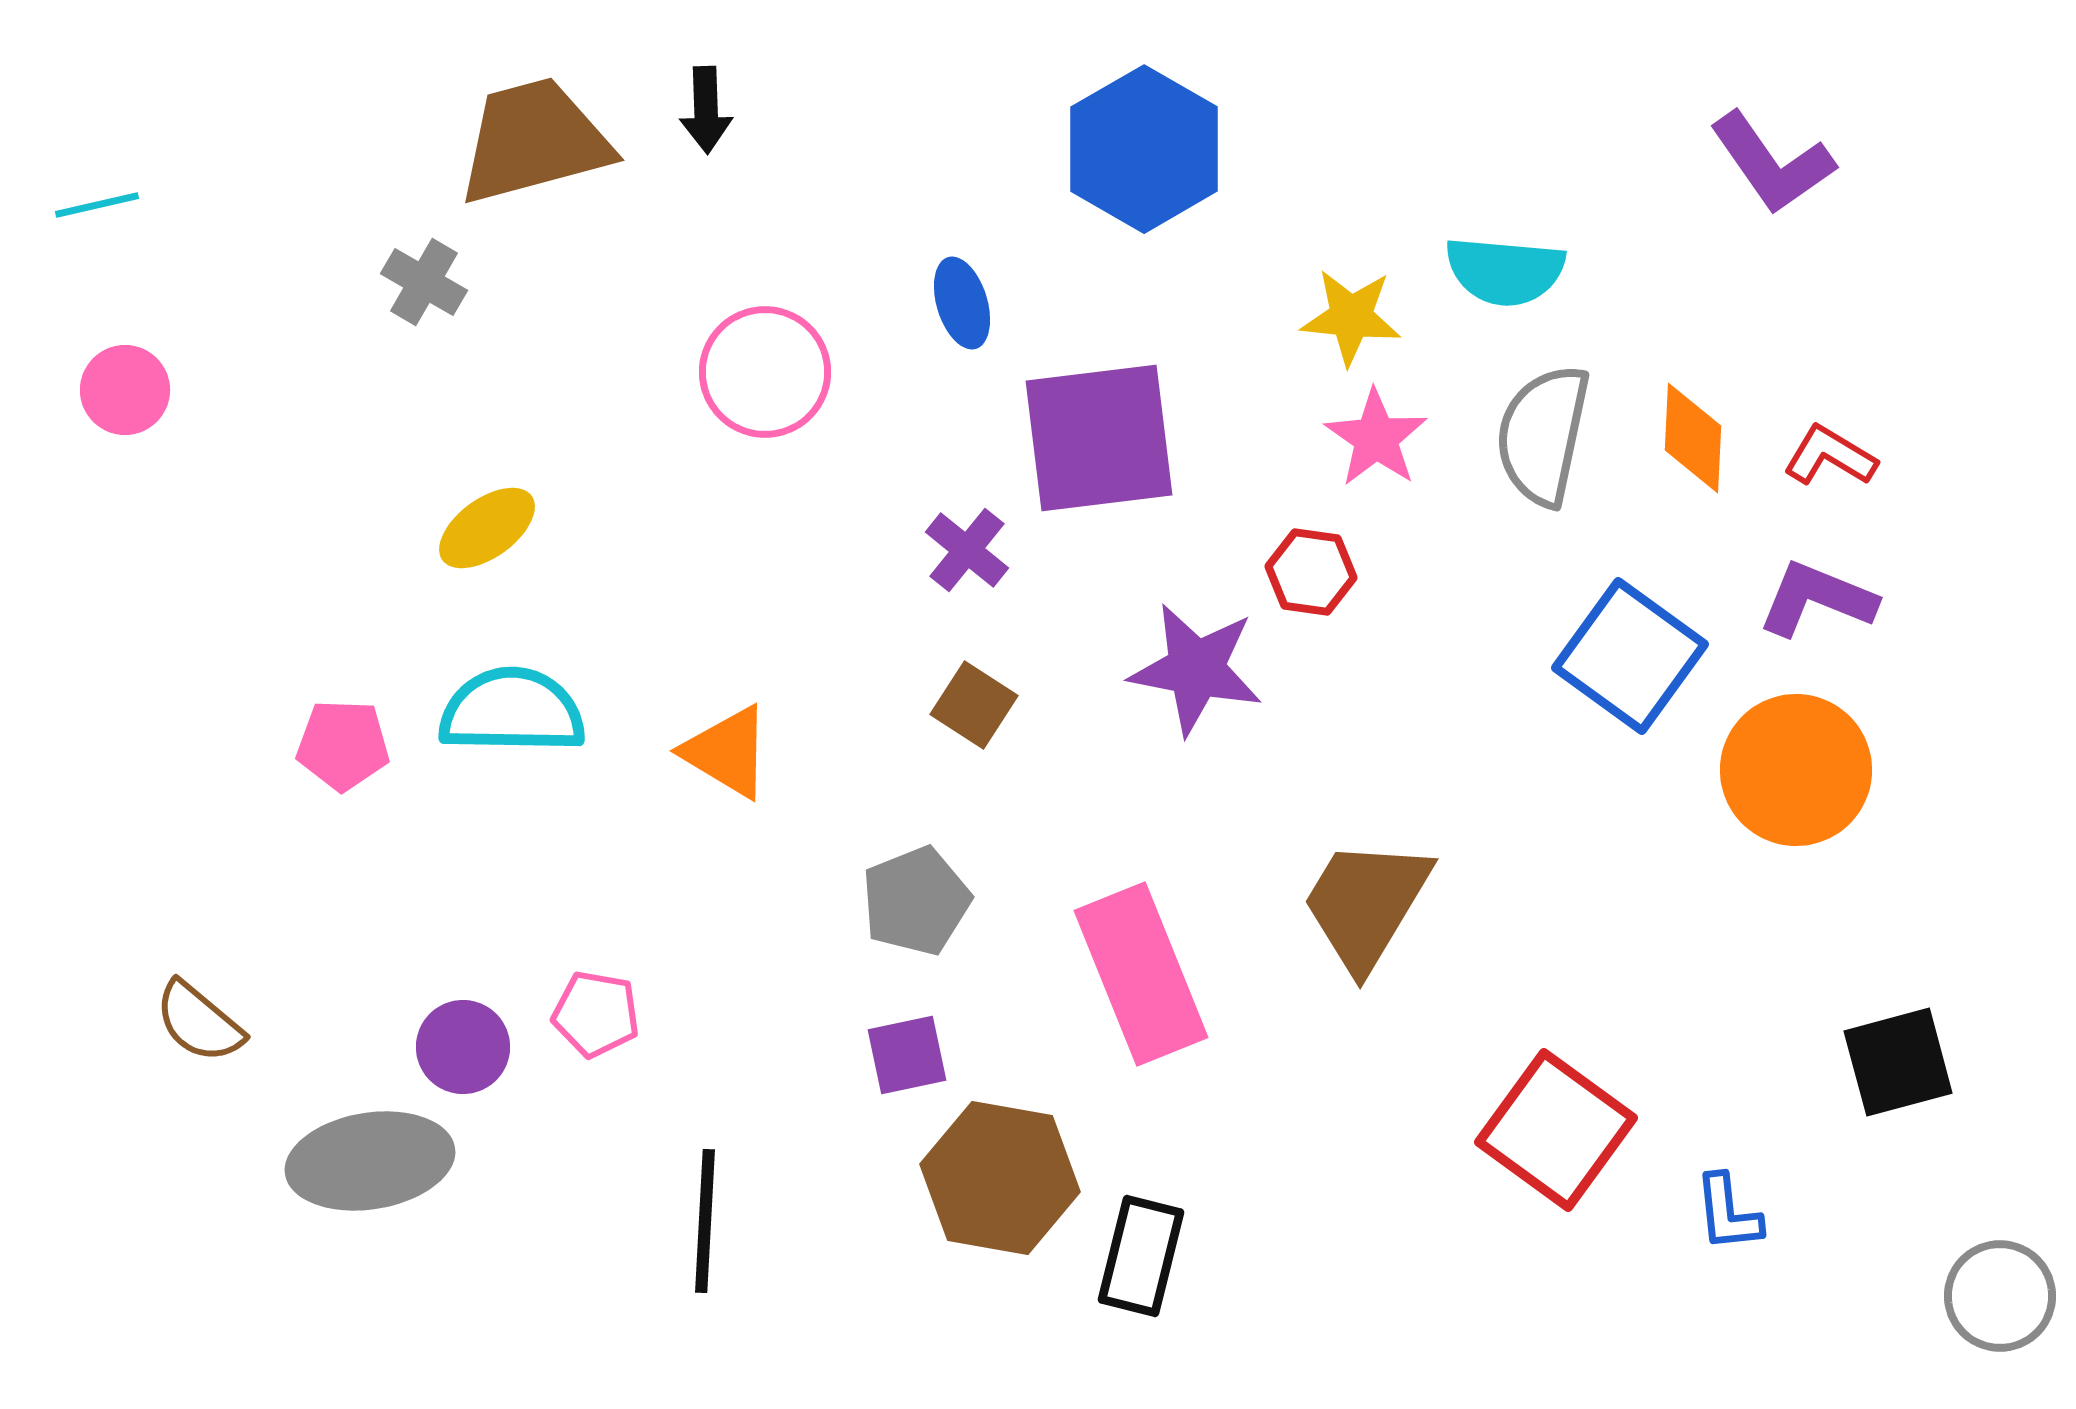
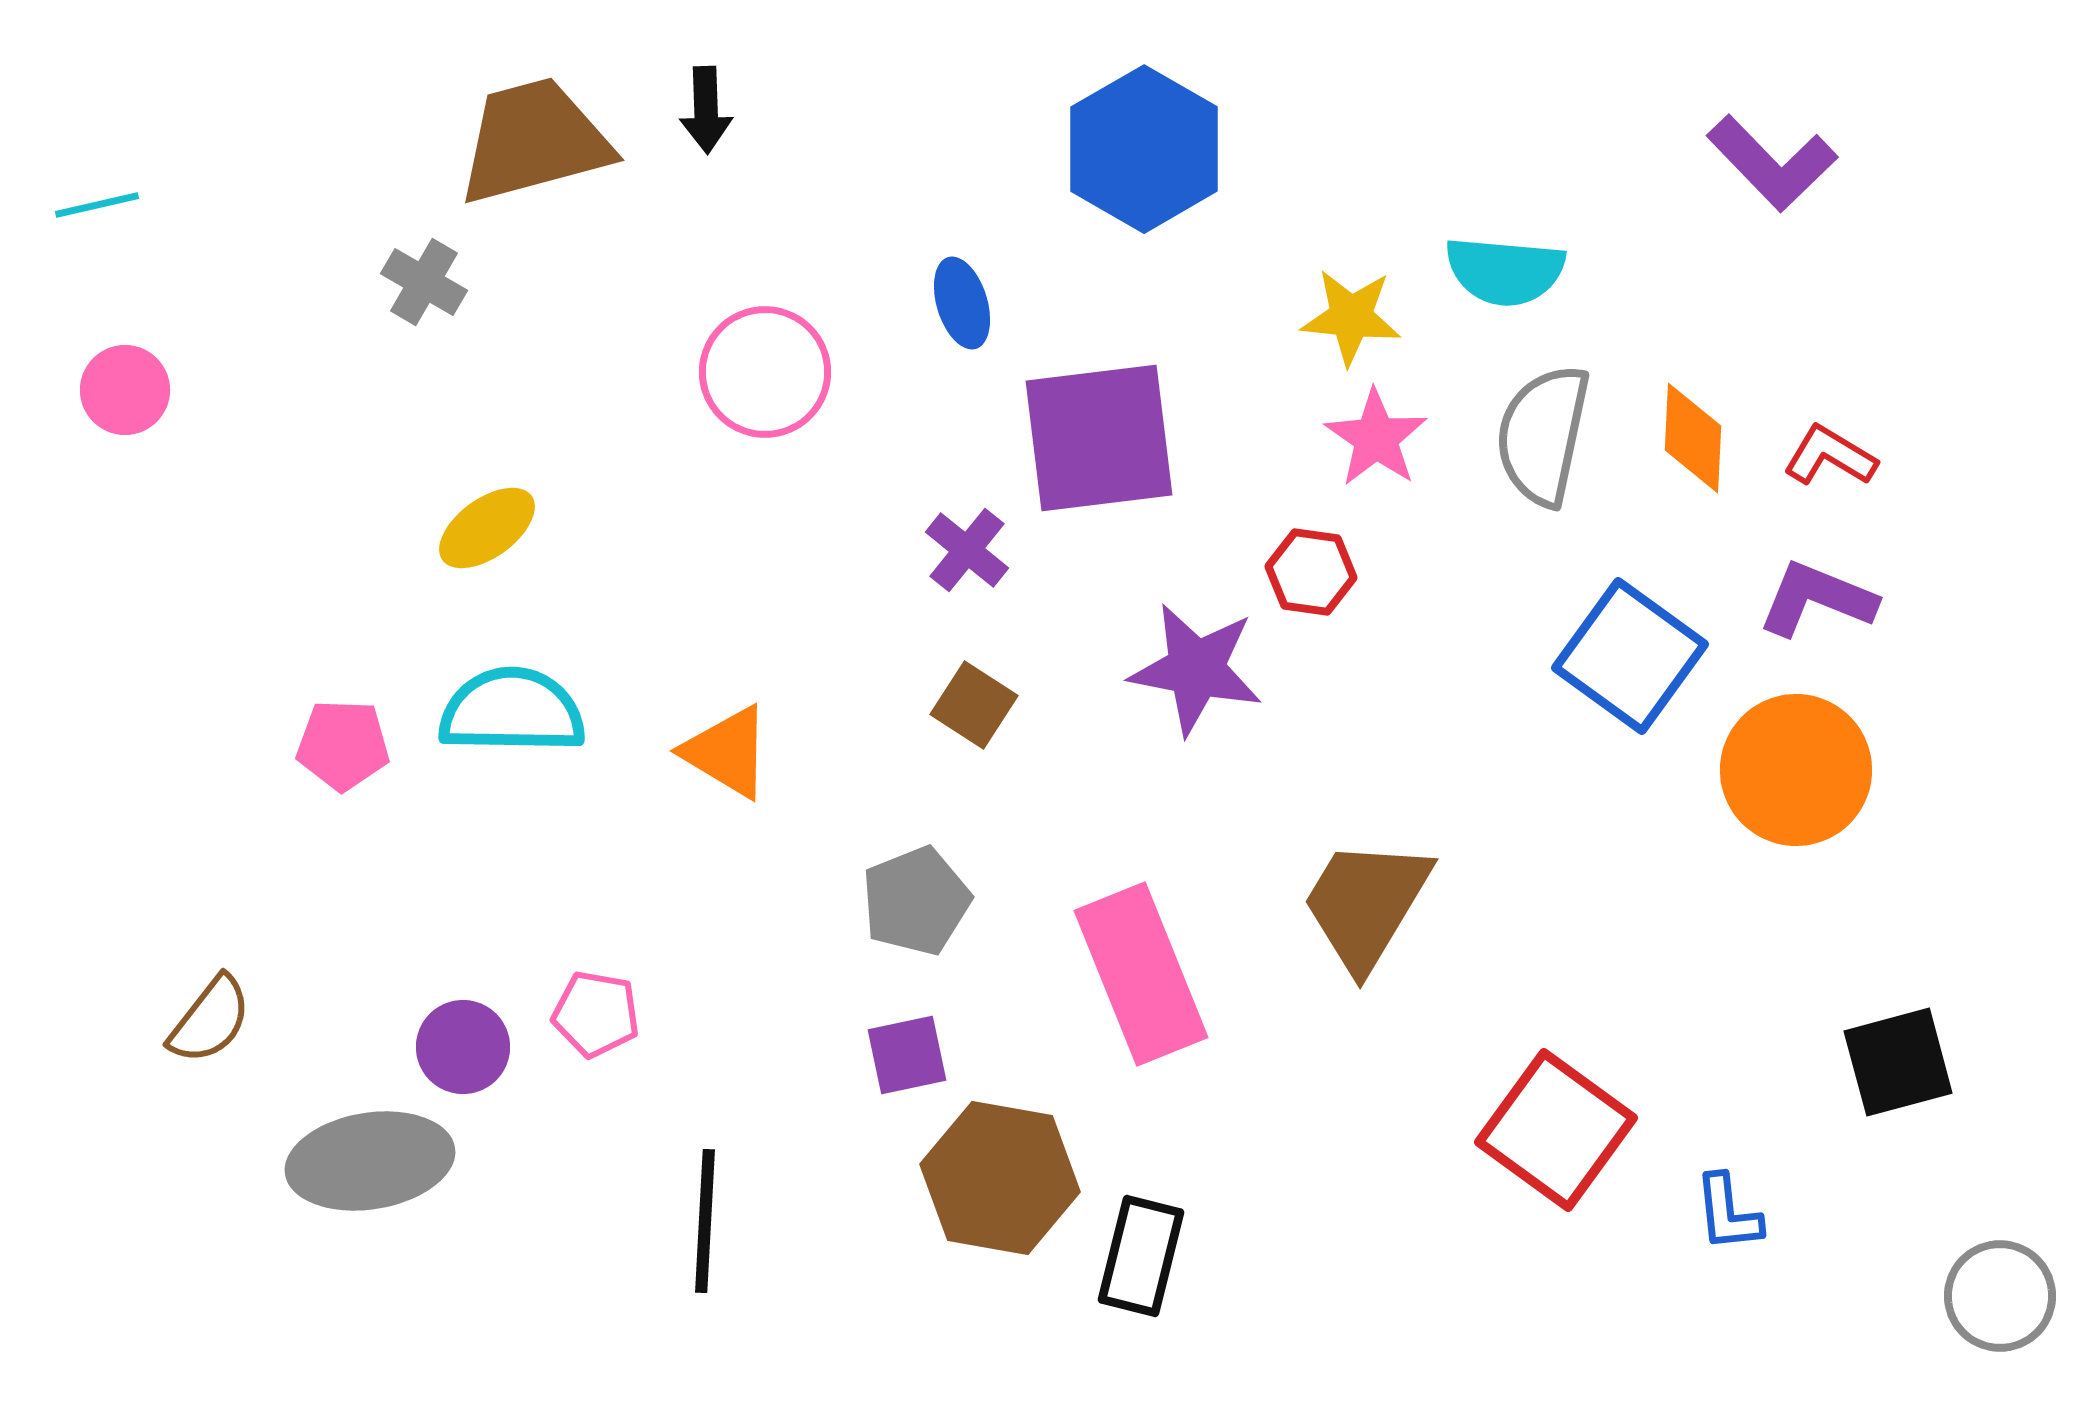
purple L-shape at (1772, 163): rotated 9 degrees counterclockwise
brown semicircle at (199, 1022): moved 11 px right, 2 px up; rotated 92 degrees counterclockwise
